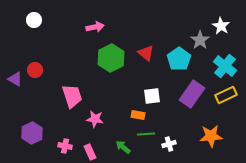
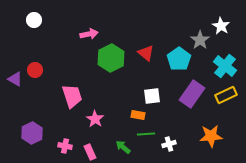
pink arrow: moved 6 px left, 7 px down
pink star: rotated 24 degrees clockwise
